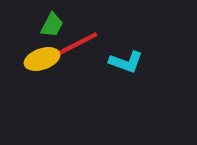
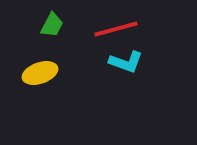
red line: moved 39 px right, 15 px up; rotated 12 degrees clockwise
yellow ellipse: moved 2 px left, 14 px down
